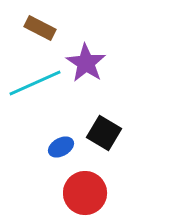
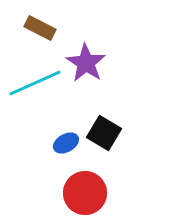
blue ellipse: moved 5 px right, 4 px up
